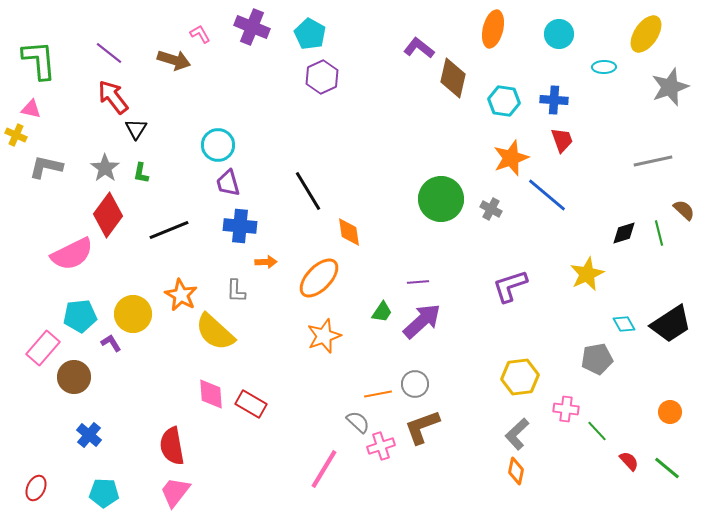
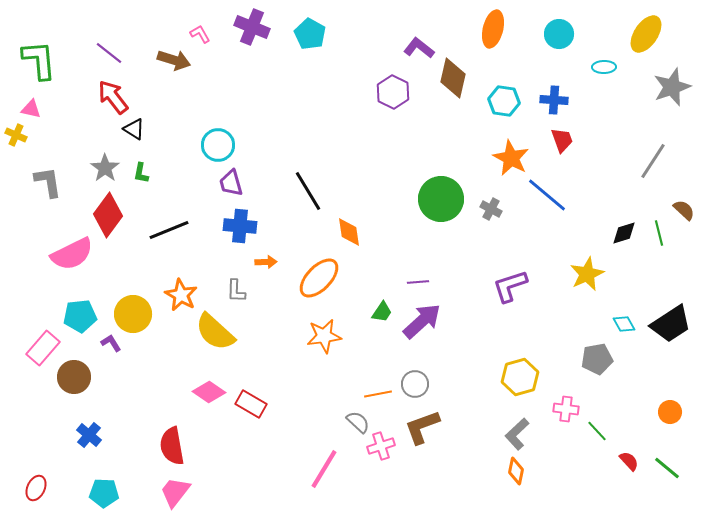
purple hexagon at (322, 77): moved 71 px right, 15 px down; rotated 8 degrees counterclockwise
gray star at (670, 87): moved 2 px right
black triangle at (136, 129): moved 2 px left; rotated 30 degrees counterclockwise
orange star at (511, 158): rotated 24 degrees counterclockwise
gray line at (653, 161): rotated 45 degrees counterclockwise
gray L-shape at (46, 167): moved 2 px right, 15 px down; rotated 68 degrees clockwise
purple trapezoid at (228, 183): moved 3 px right
orange star at (324, 336): rotated 12 degrees clockwise
yellow hexagon at (520, 377): rotated 9 degrees counterclockwise
pink diamond at (211, 394): moved 2 px left, 2 px up; rotated 52 degrees counterclockwise
